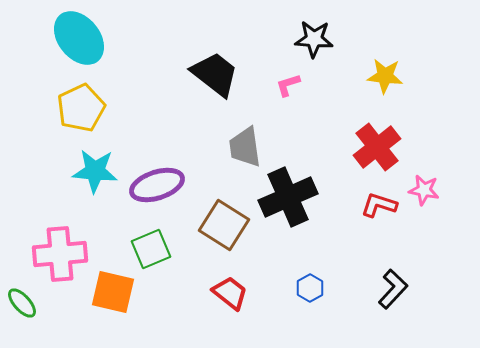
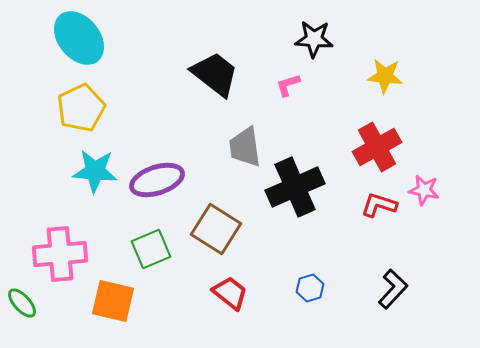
red cross: rotated 9 degrees clockwise
purple ellipse: moved 5 px up
black cross: moved 7 px right, 10 px up
brown square: moved 8 px left, 4 px down
blue hexagon: rotated 12 degrees clockwise
orange square: moved 9 px down
